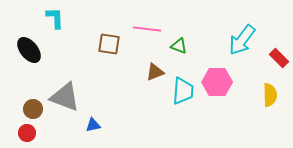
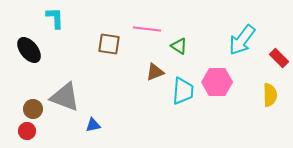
green triangle: rotated 12 degrees clockwise
red circle: moved 2 px up
